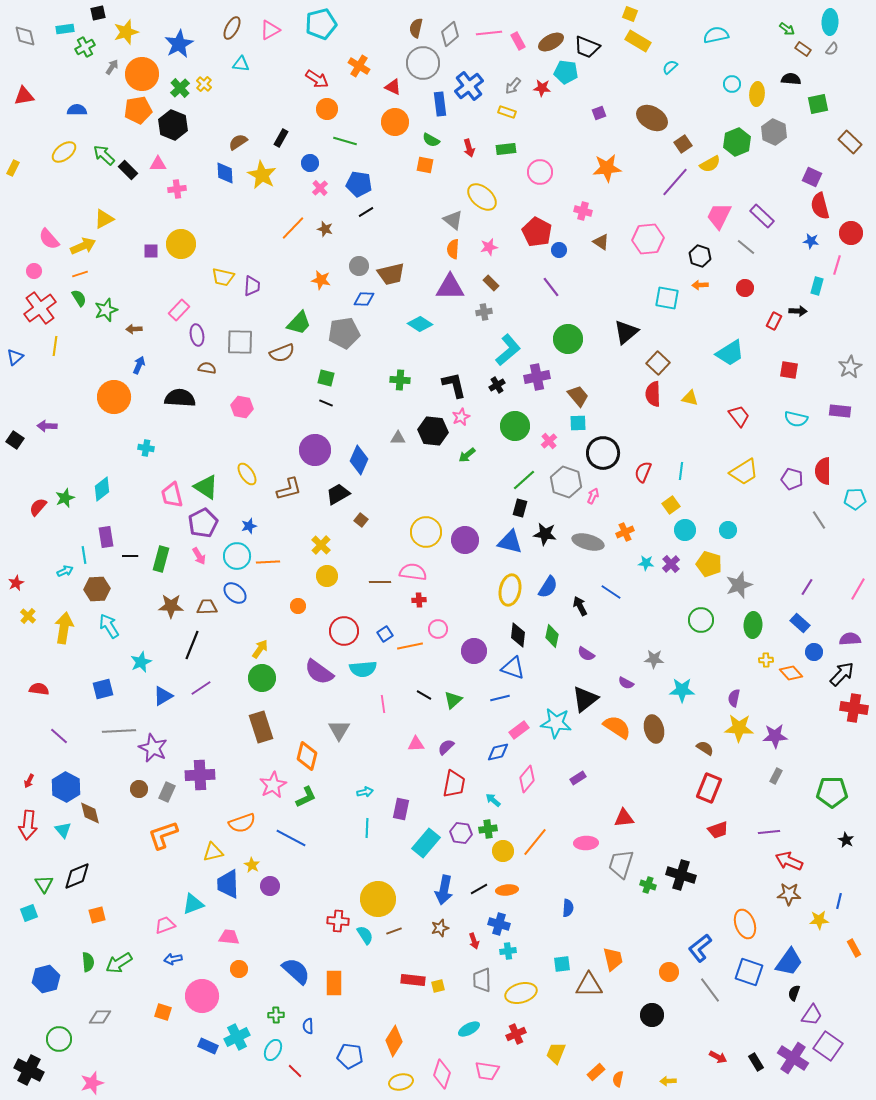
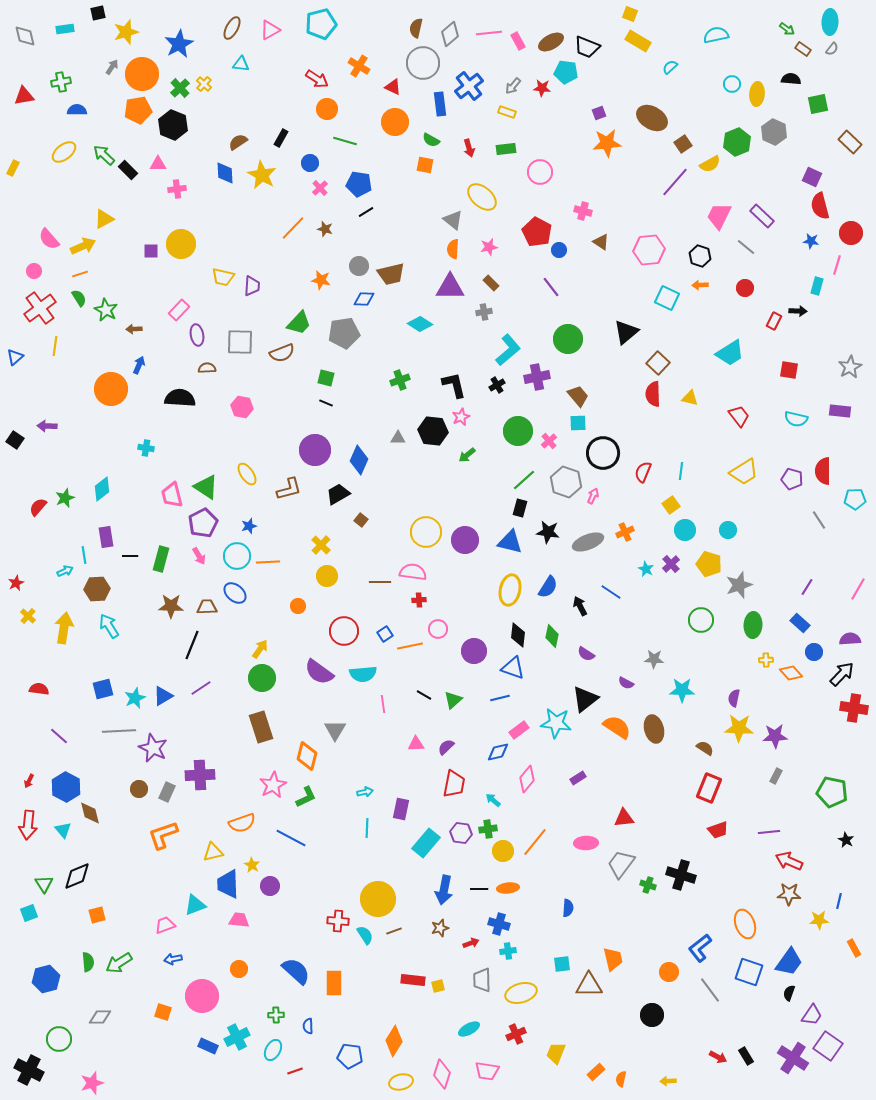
green cross at (85, 47): moved 24 px left, 35 px down; rotated 18 degrees clockwise
orange star at (607, 168): moved 25 px up
pink hexagon at (648, 239): moved 1 px right, 11 px down
cyan square at (667, 298): rotated 15 degrees clockwise
green star at (106, 310): rotated 25 degrees counterclockwise
brown semicircle at (207, 368): rotated 12 degrees counterclockwise
green cross at (400, 380): rotated 24 degrees counterclockwise
orange circle at (114, 397): moved 3 px left, 8 px up
green circle at (515, 426): moved 3 px right, 5 px down
black star at (545, 534): moved 3 px right, 2 px up
gray ellipse at (588, 542): rotated 36 degrees counterclockwise
cyan star at (646, 563): moved 6 px down; rotated 21 degrees clockwise
cyan star at (141, 662): moved 6 px left, 36 px down
cyan semicircle at (363, 669): moved 5 px down
gray triangle at (339, 730): moved 4 px left
green pentagon at (832, 792): rotated 12 degrees clockwise
gray trapezoid at (621, 864): rotated 20 degrees clockwise
black line at (479, 889): rotated 30 degrees clockwise
orange ellipse at (507, 890): moved 1 px right, 2 px up
cyan triangle at (193, 904): moved 2 px right, 1 px down
pink trapezoid at (229, 937): moved 10 px right, 17 px up
red arrow at (474, 941): moved 3 px left, 2 px down; rotated 91 degrees counterclockwise
black semicircle at (794, 993): moved 5 px left
black rectangle at (756, 1062): moved 10 px left, 6 px up
red line at (295, 1071): rotated 63 degrees counterclockwise
orange semicircle at (618, 1079): moved 3 px right
